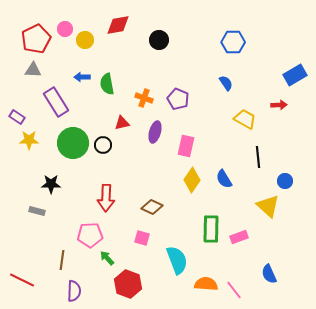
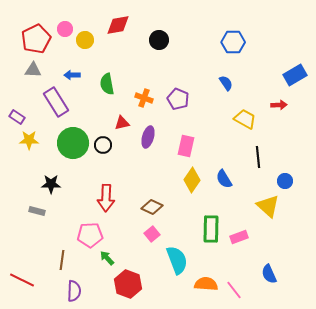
blue arrow at (82, 77): moved 10 px left, 2 px up
purple ellipse at (155, 132): moved 7 px left, 5 px down
pink square at (142, 238): moved 10 px right, 4 px up; rotated 35 degrees clockwise
